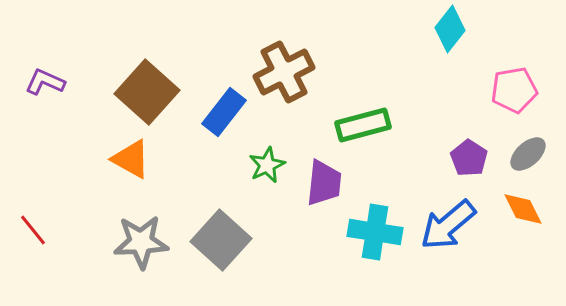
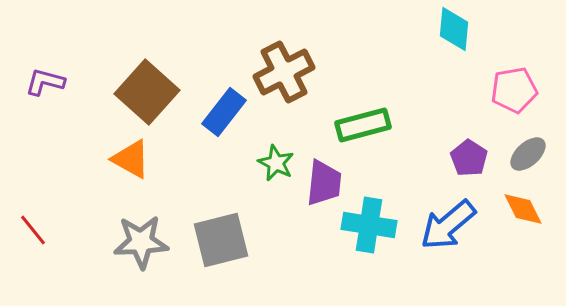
cyan diamond: moved 4 px right; rotated 33 degrees counterclockwise
purple L-shape: rotated 9 degrees counterclockwise
green star: moved 9 px right, 2 px up; rotated 21 degrees counterclockwise
cyan cross: moved 6 px left, 7 px up
gray square: rotated 34 degrees clockwise
